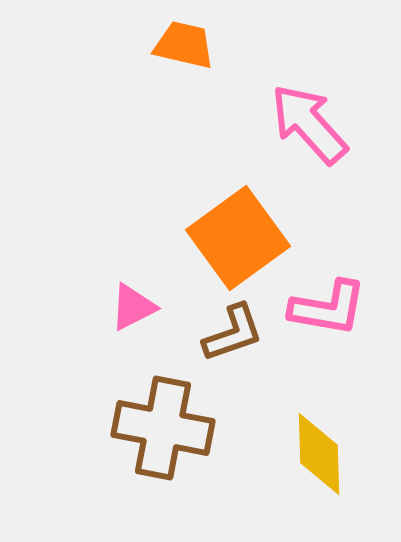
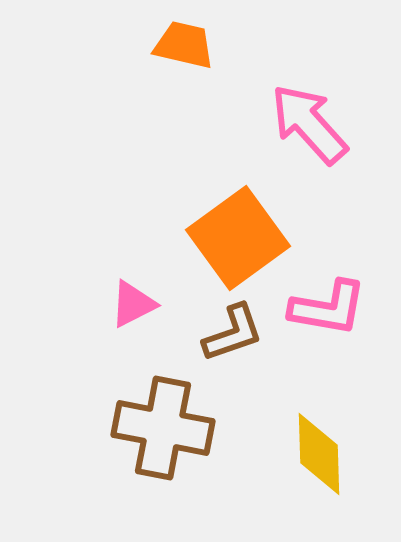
pink triangle: moved 3 px up
